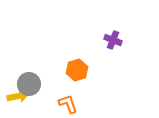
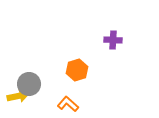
purple cross: rotated 18 degrees counterclockwise
orange L-shape: rotated 30 degrees counterclockwise
